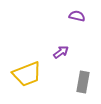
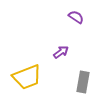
purple semicircle: moved 1 px left, 1 px down; rotated 21 degrees clockwise
yellow trapezoid: moved 3 px down
